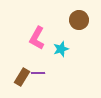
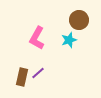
cyan star: moved 8 px right, 9 px up
purple line: rotated 40 degrees counterclockwise
brown rectangle: rotated 18 degrees counterclockwise
